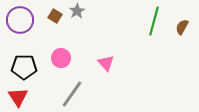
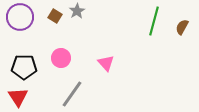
purple circle: moved 3 px up
